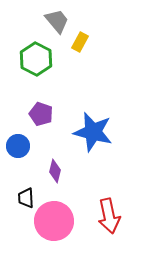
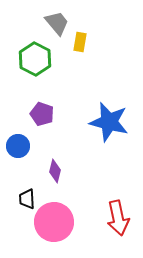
gray trapezoid: moved 2 px down
yellow rectangle: rotated 18 degrees counterclockwise
green hexagon: moved 1 px left
purple pentagon: moved 1 px right
blue star: moved 16 px right, 10 px up
black trapezoid: moved 1 px right, 1 px down
red arrow: moved 9 px right, 2 px down
pink circle: moved 1 px down
